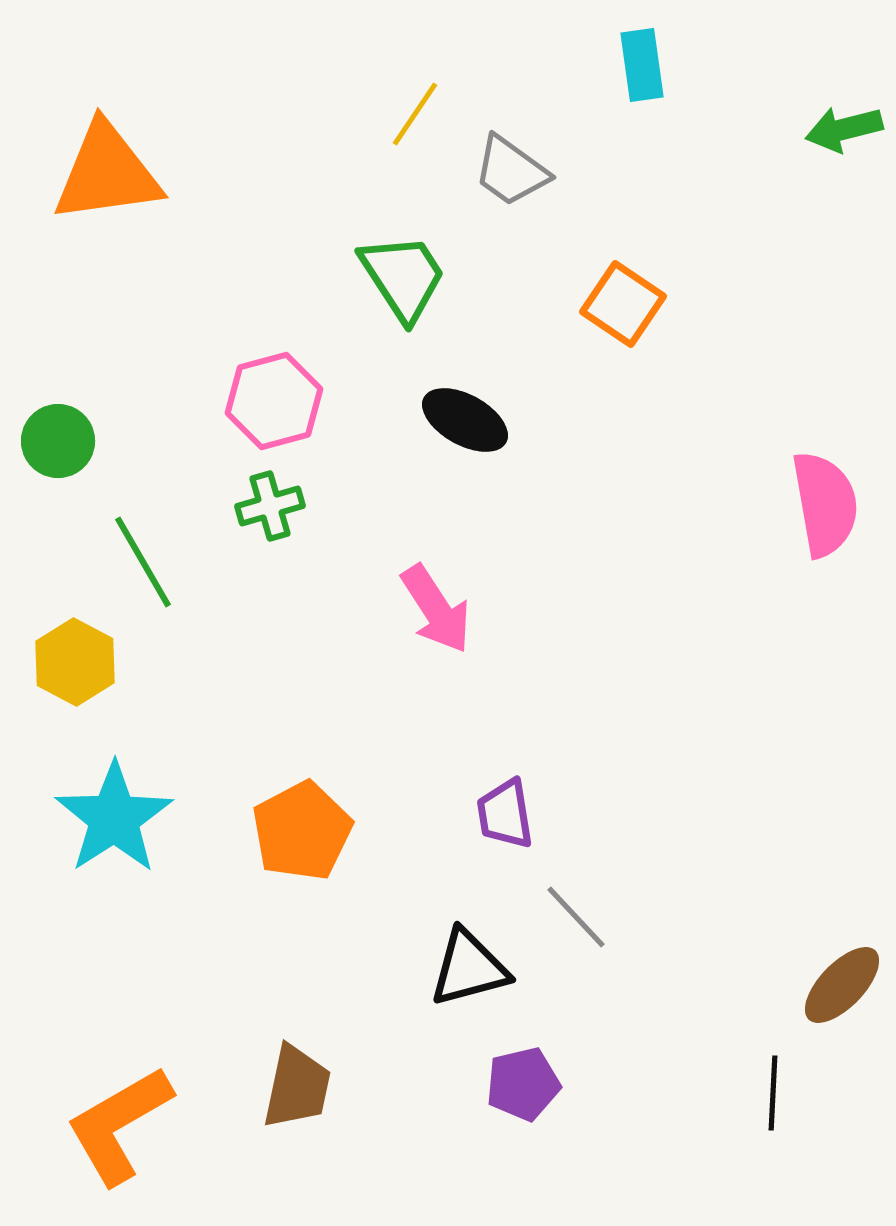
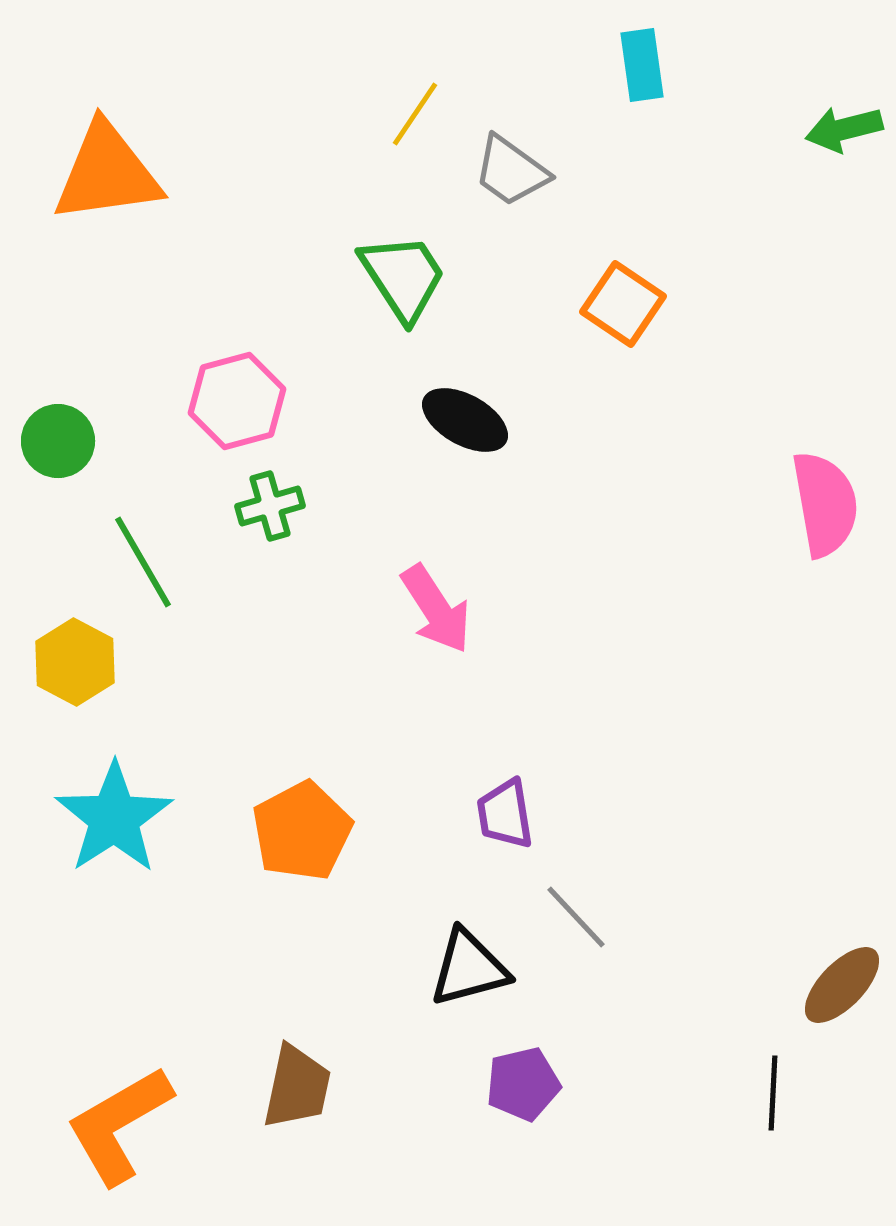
pink hexagon: moved 37 px left
